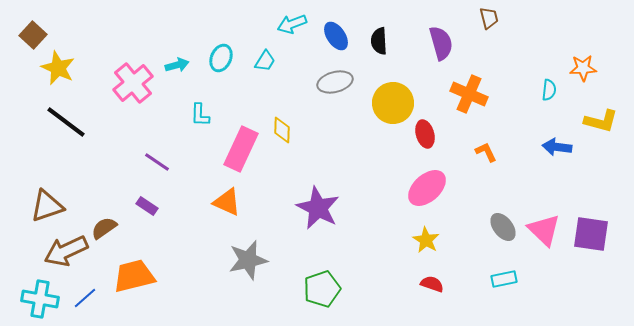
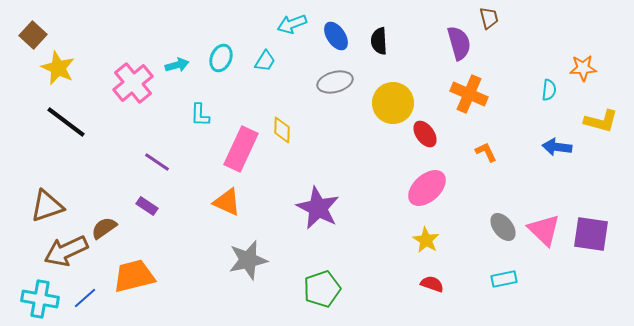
purple semicircle at (441, 43): moved 18 px right
red ellipse at (425, 134): rotated 20 degrees counterclockwise
